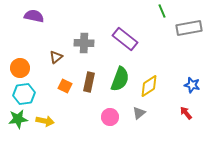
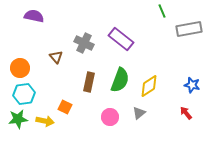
gray rectangle: moved 1 px down
purple rectangle: moved 4 px left
gray cross: rotated 24 degrees clockwise
brown triangle: rotated 32 degrees counterclockwise
green semicircle: moved 1 px down
orange square: moved 21 px down
